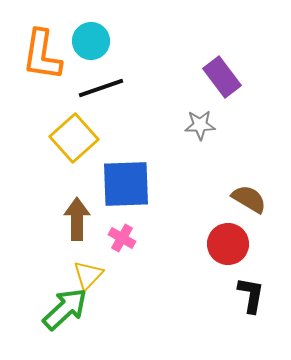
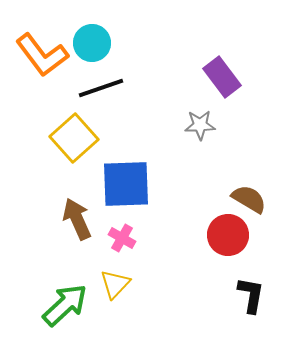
cyan circle: moved 1 px right, 2 px down
orange L-shape: rotated 46 degrees counterclockwise
brown arrow: rotated 24 degrees counterclockwise
red circle: moved 9 px up
yellow triangle: moved 27 px right, 9 px down
green arrow: moved 4 px up
